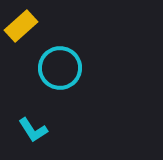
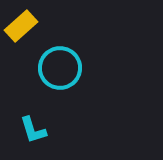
cyan L-shape: rotated 16 degrees clockwise
